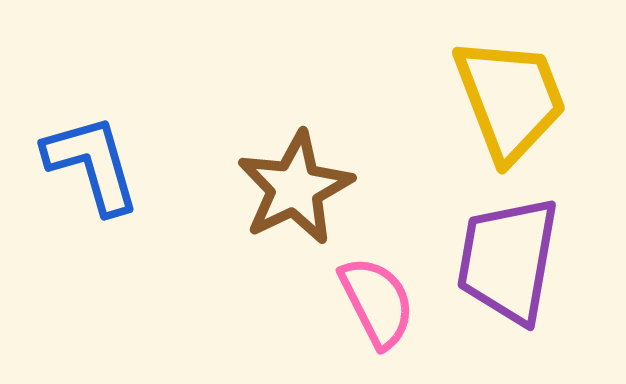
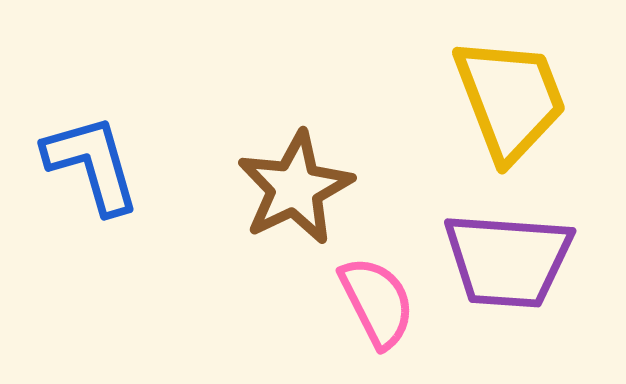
purple trapezoid: rotated 96 degrees counterclockwise
